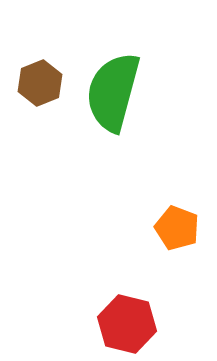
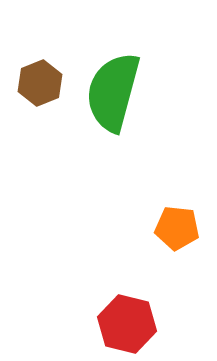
orange pentagon: rotated 15 degrees counterclockwise
